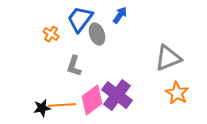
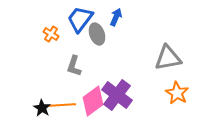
blue arrow: moved 4 px left, 2 px down; rotated 12 degrees counterclockwise
gray triangle: rotated 12 degrees clockwise
pink diamond: moved 1 px right, 1 px down
black star: rotated 30 degrees counterclockwise
